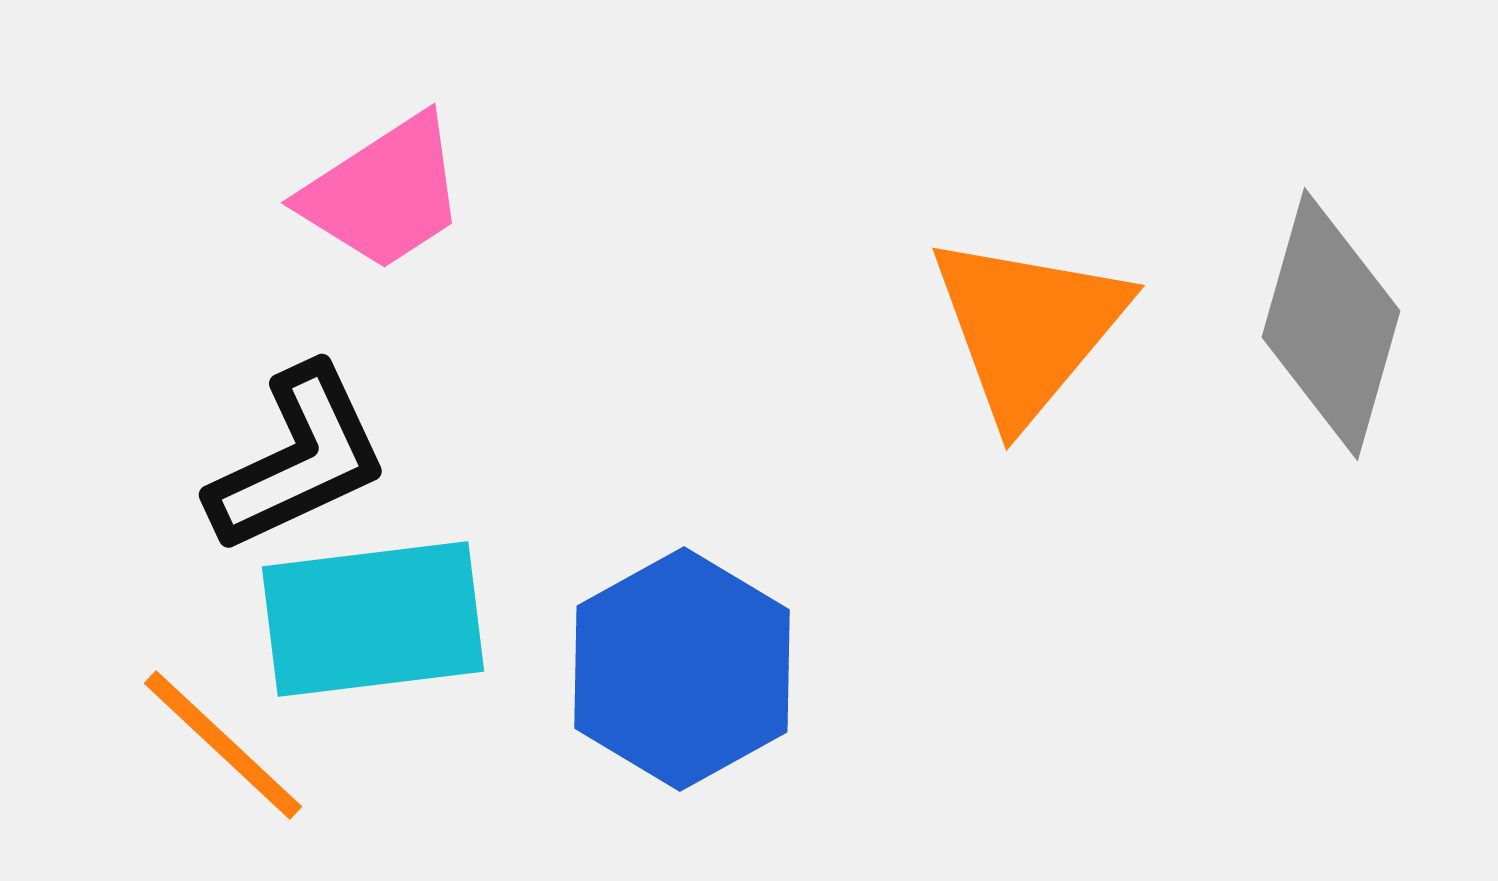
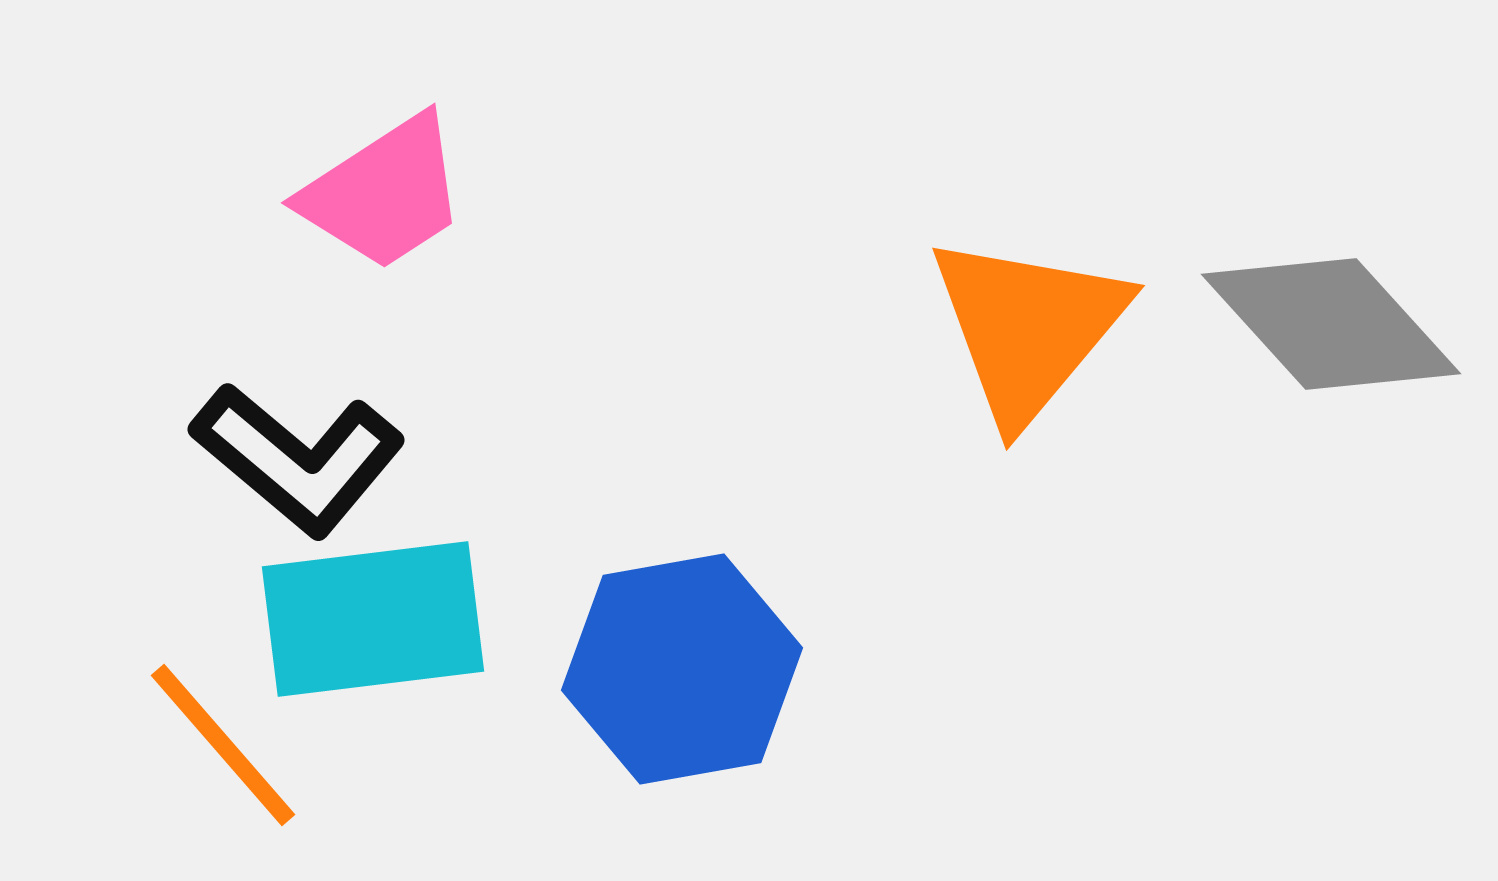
gray diamond: rotated 58 degrees counterclockwise
black L-shape: rotated 65 degrees clockwise
blue hexagon: rotated 19 degrees clockwise
orange line: rotated 6 degrees clockwise
